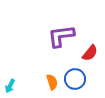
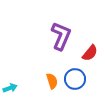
purple L-shape: rotated 120 degrees clockwise
orange semicircle: moved 1 px up
cyan arrow: moved 2 px down; rotated 136 degrees counterclockwise
